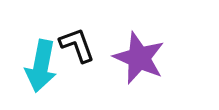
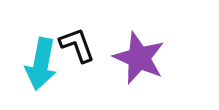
cyan arrow: moved 2 px up
